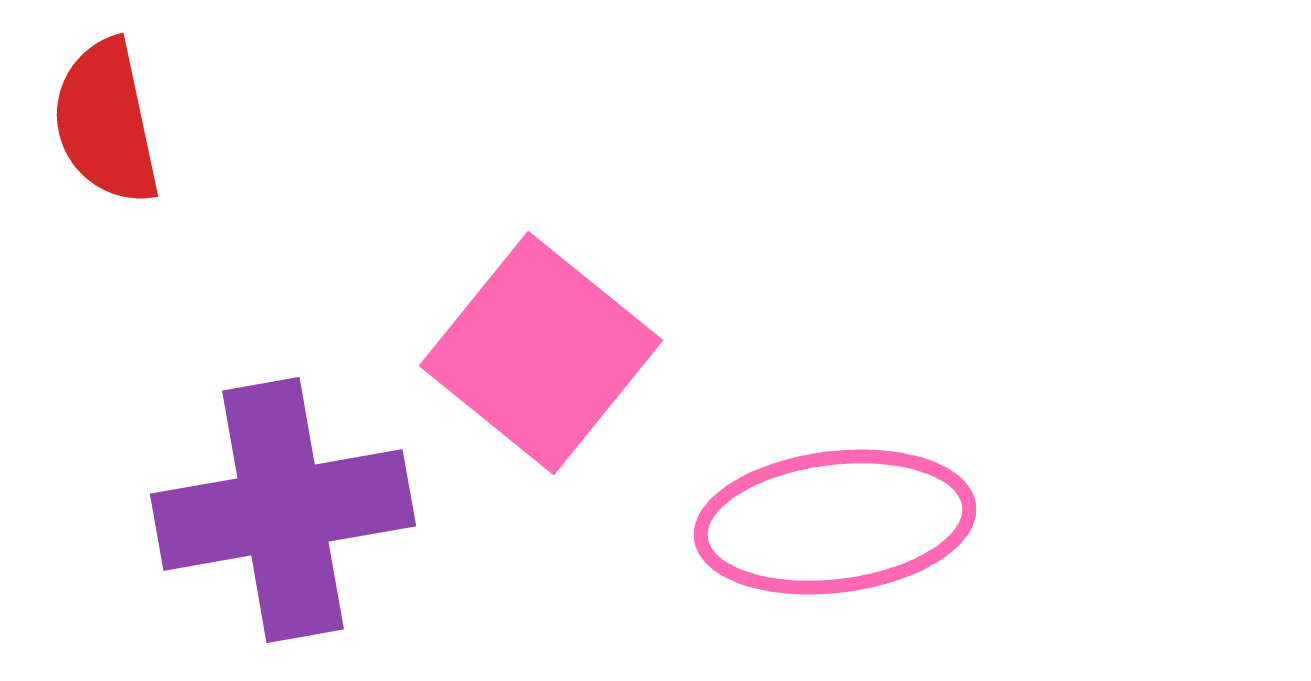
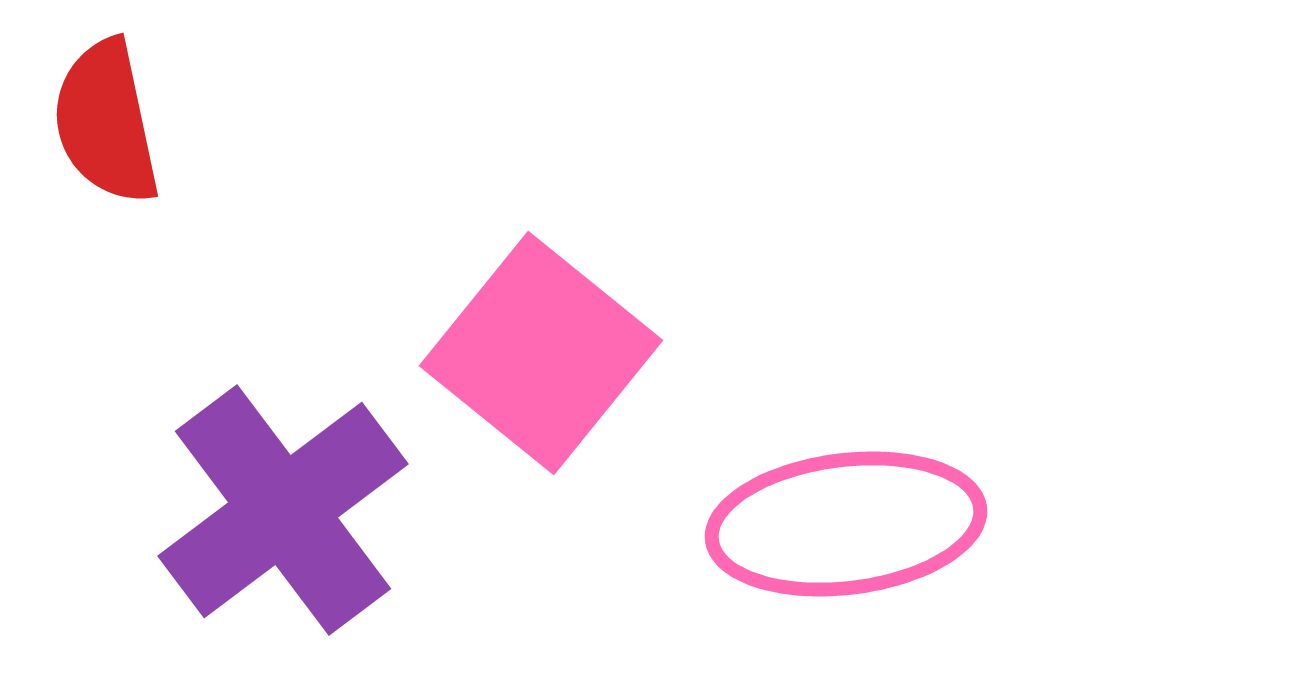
purple cross: rotated 27 degrees counterclockwise
pink ellipse: moved 11 px right, 2 px down
